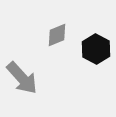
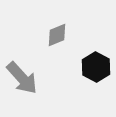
black hexagon: moved 18 px down
